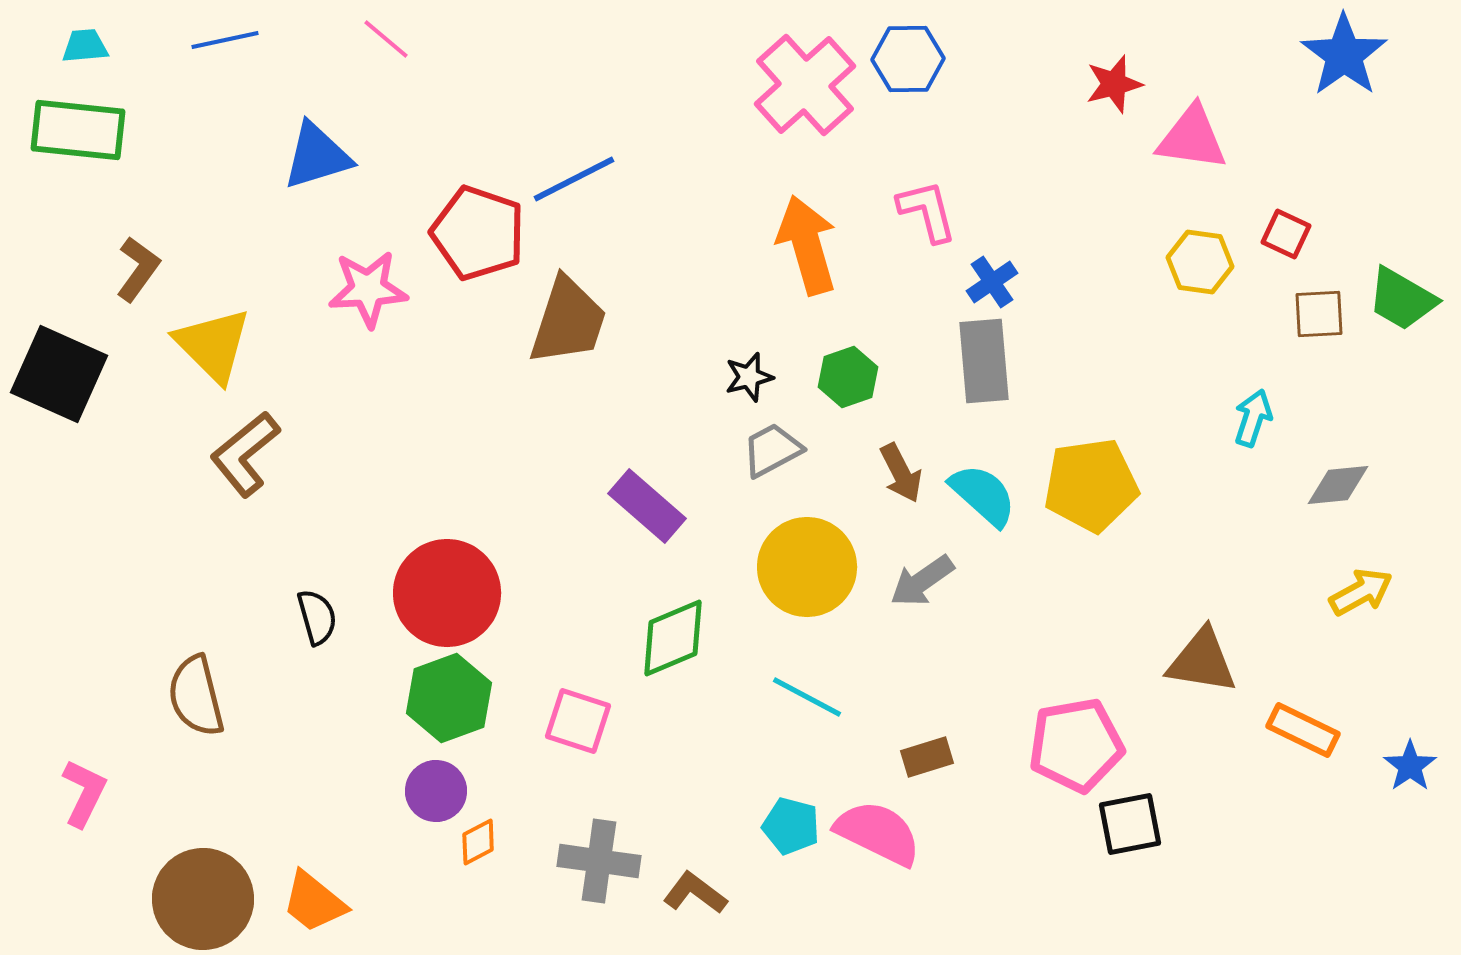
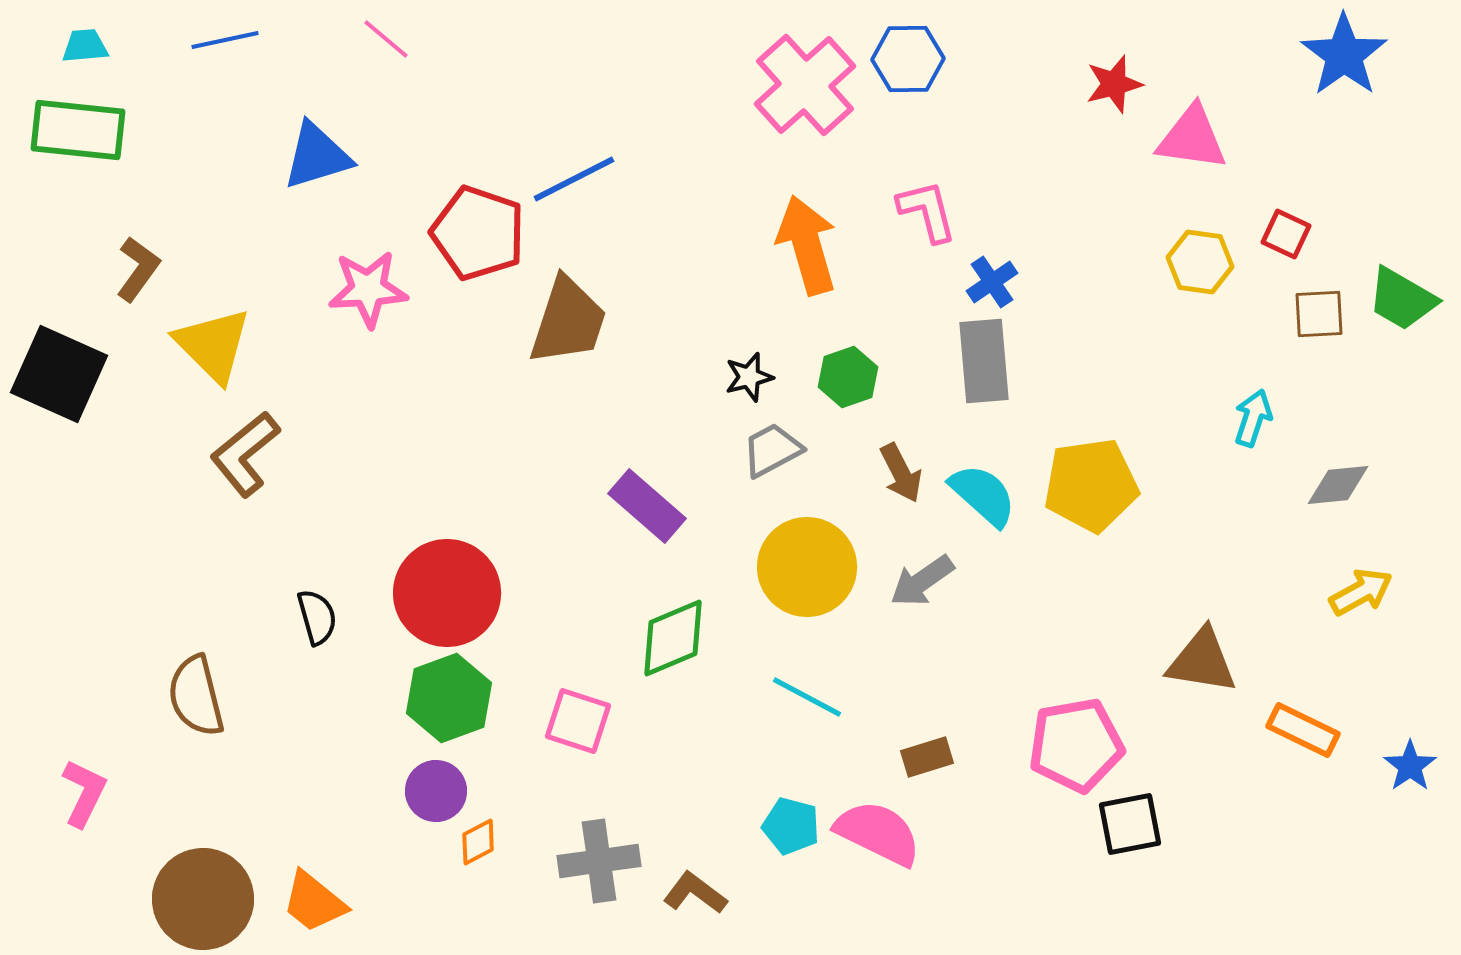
gray cross at (599, 861): rotated 16 degrees counterclockwise
